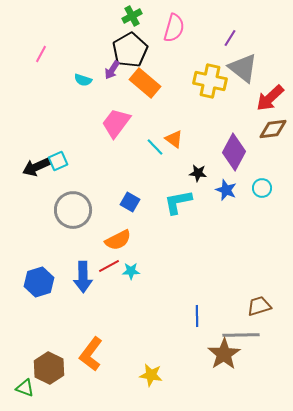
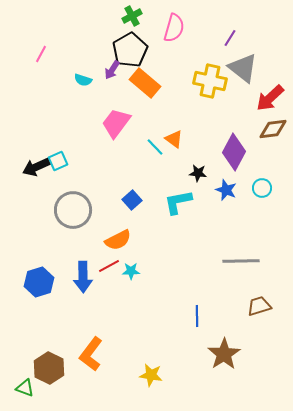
blue square: moved 2 px right, 2 px up; rotated 18 degrees clockwise
gray line: moved 74 px up
